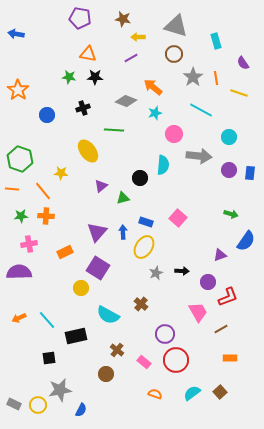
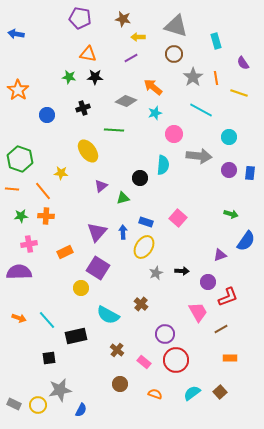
orange arrow at (19, 318): rotated 136 degrees counterclockwise
brown circle at (106, 374): moved 14 px right, 10 px down
